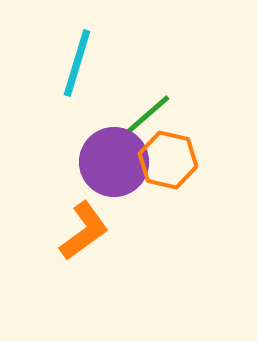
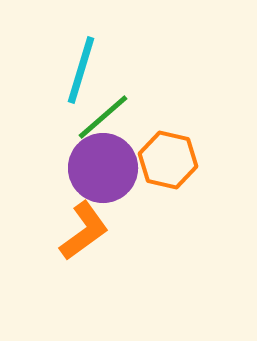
cyan line: moved 4 px right, 7 px down
green line: moved 42 px left
purple circle: moved 11 px left, 6 px down
